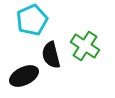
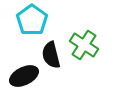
cyan pentagon: rotated 12 degrees counterclockwise
green cross: moved 1 px left, 1 px up
